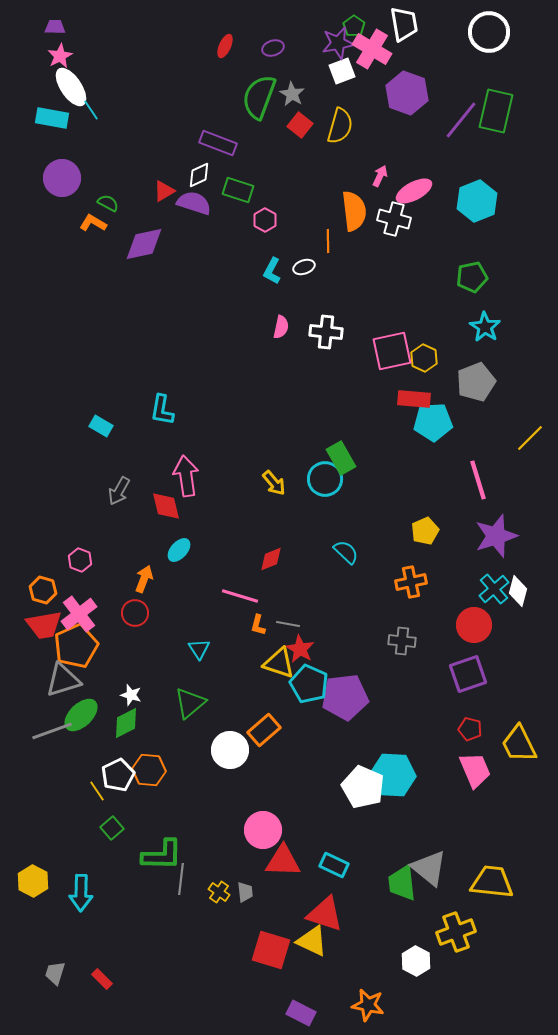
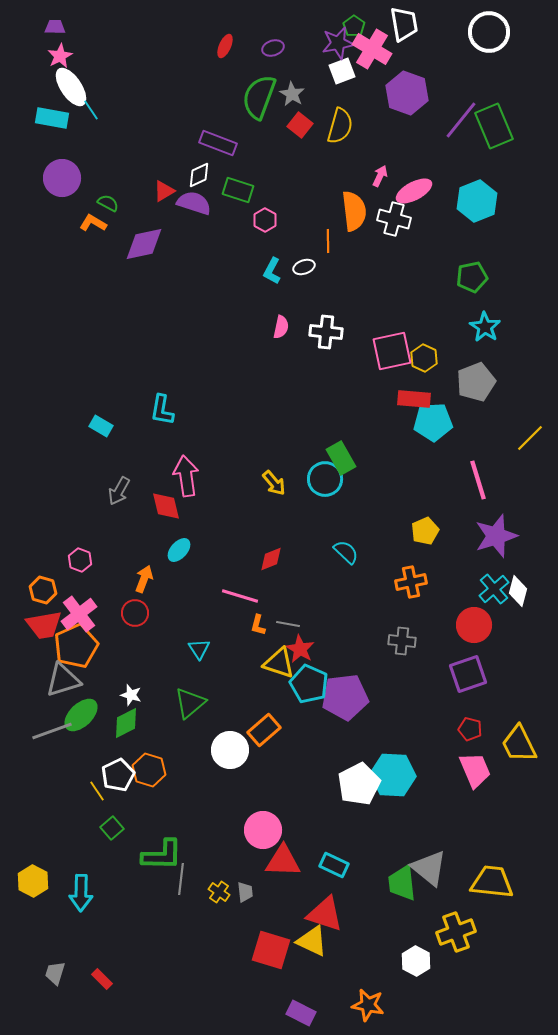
green rectangle at (496, 111): moved 2 px left, 15 px down; rotated 36 degrees counterclockwise
orange hexagon at (149, 770): rotated 12 degrees clockwise
white pentagon at (363, 787): moved 4 px left, 3 px up; rotated 21 degrees clockwise
